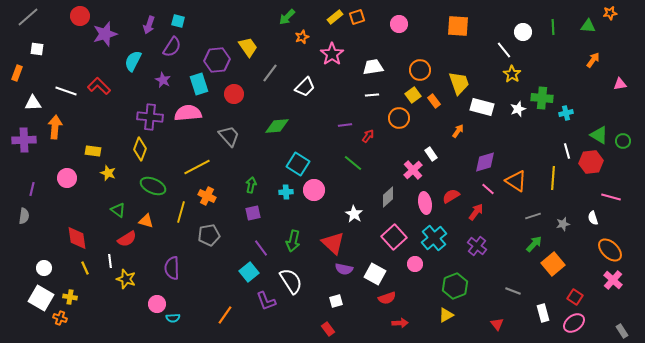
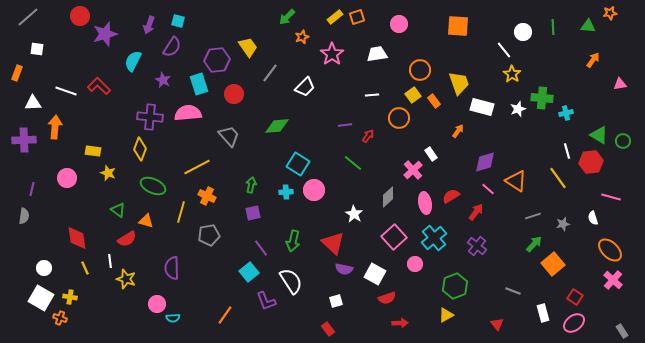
white trapezoid at (373, 67): moved 4 px right, 13 px up
yellow line at (553, 178): moved 5 px right; rotated 40 degrees counterclockwise
